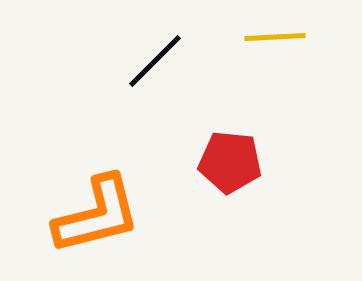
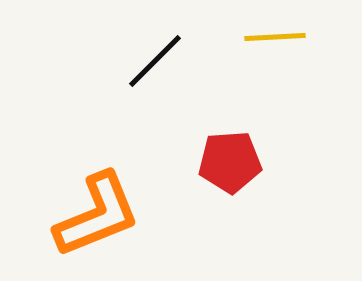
red pentagon: rotated 10 degrees counterclockwise
orange L-shape: rotated 8 degrees counterclockwise
